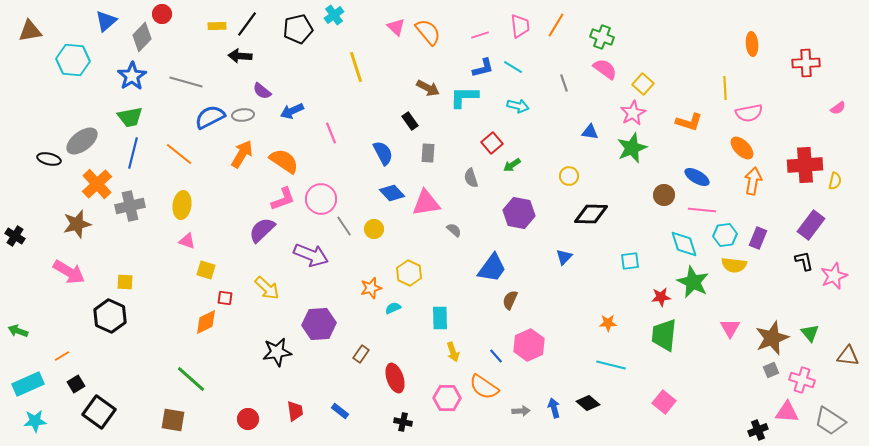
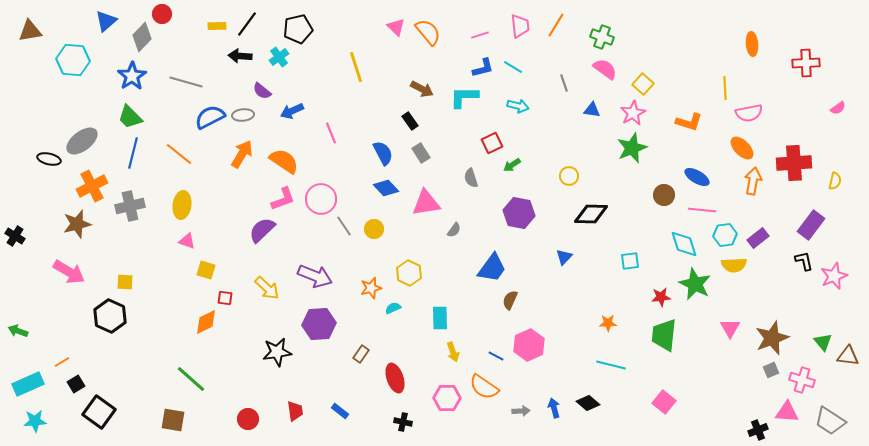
cyan cross at (334, 15): moved 55 px left, 42 px down
brown arrow at (428, 88): moved 6 px left, 1 px down
green trapezoid at (130, 117): rotated 56 degrees clockwise
blue triangle at (590, 132): moved 2 px right, 22 px up
red square at (492, 143): rotated 15 degrees clockwise
gray rectangle at (428, 153): moved 7 px left; rotated 36 degrees counterclockwise
red cross at (805, 165): moved 11 px left, 2 px up
orange cross at (97, 184): moved 5 px left, 2 px down; rotated 16 degrees clockwise
blue diamond at (392, 193): moved 6 px left, 5 px up
gray semicircle at (454, 230): rotated 84 degrees clockwise
purple rectangle at (758, 238): rotated 30 degrees clockwise
purple arrow at (311, 255): moved 4 px right, 21 px down
yellow semicircle at (734, 265): rotated 10 degrees counterclockwise
green star at (693, 282): moved 2 px right, 2 px down
green triangle at (810, 333): moved 13 px right, 9 px down
orange line at (62, 356): moved 6 px down
blue line at (496, 356): rotated 21 degrees counterclockwise
